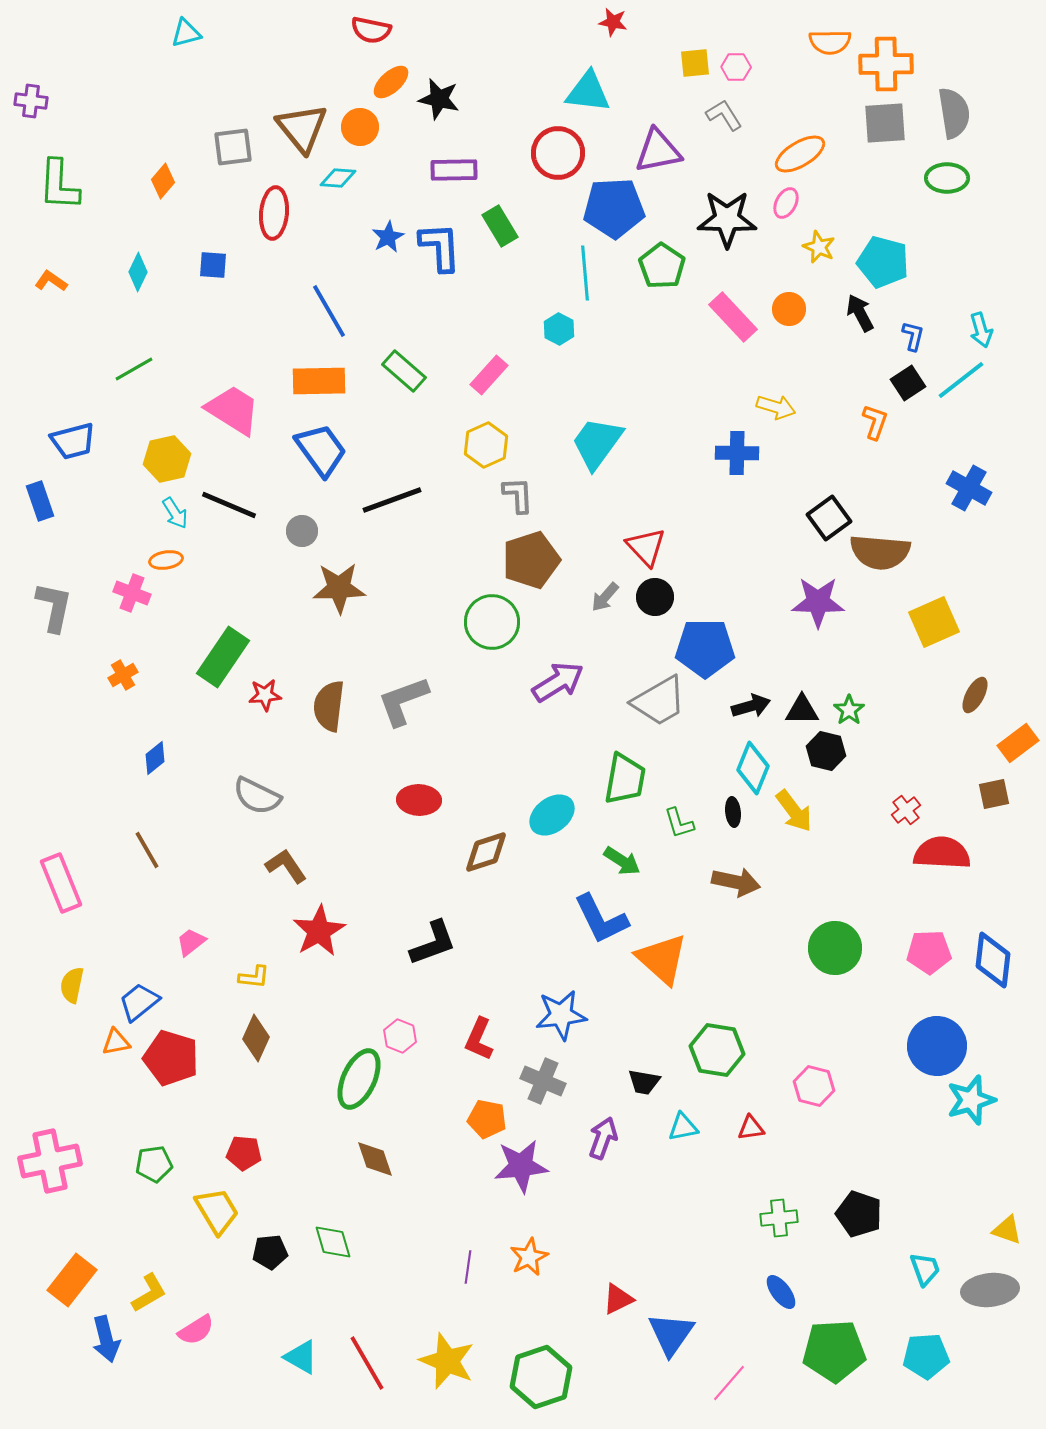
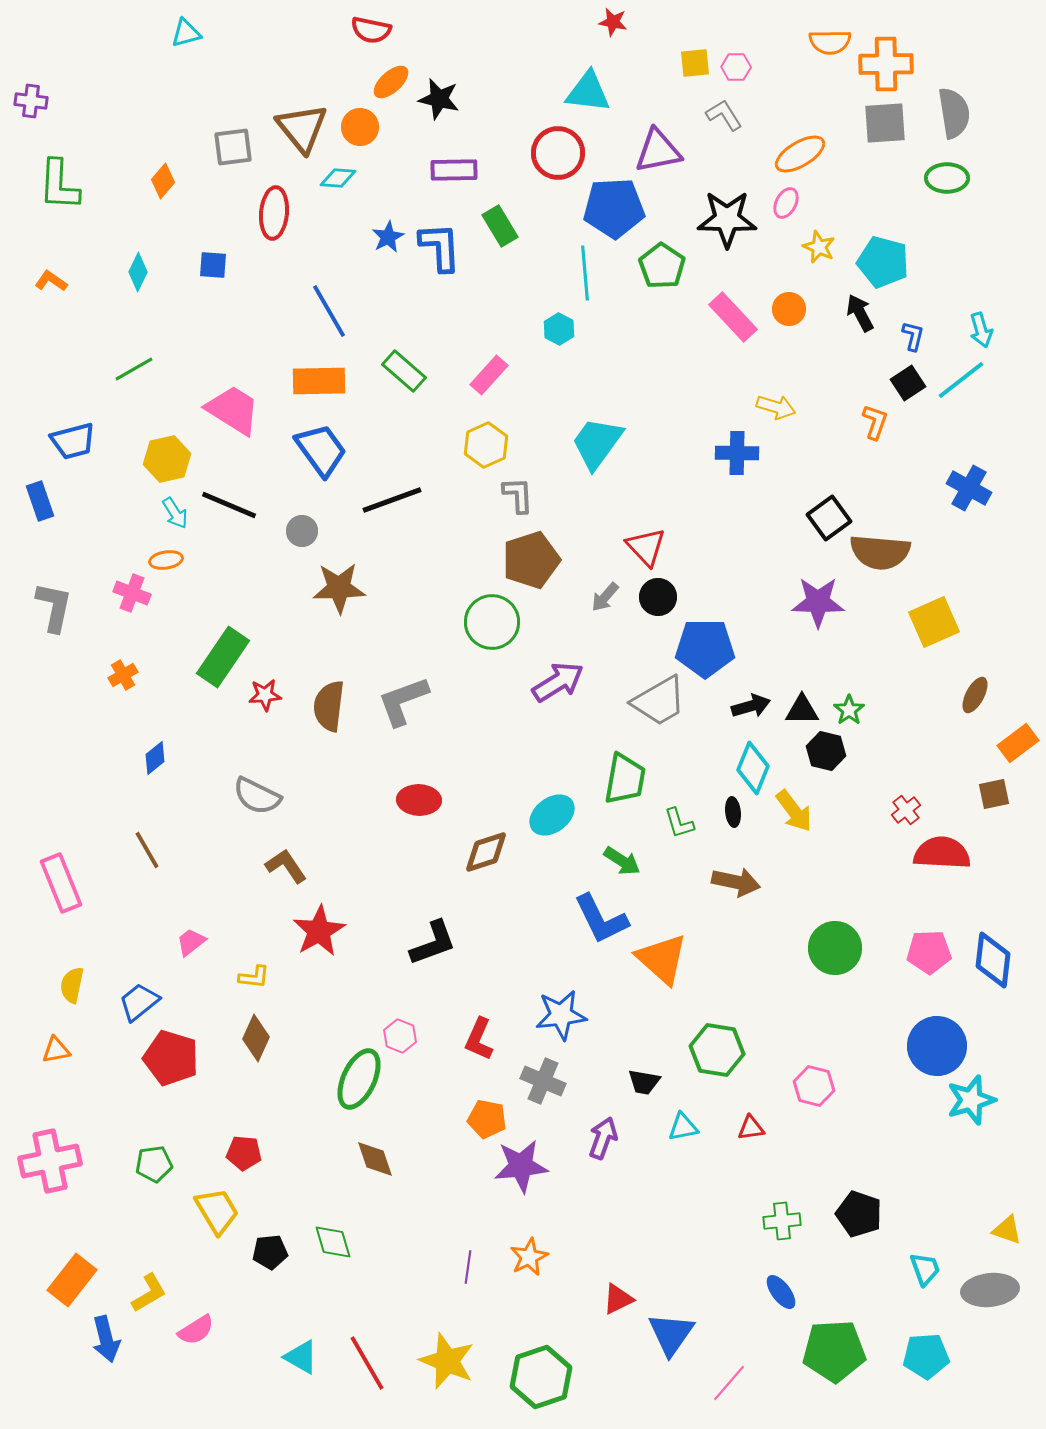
black circle at (655, 597): moved 3 px right
orange triangle at (116, 1042): moved 60 px left, 8 px down
green cross at (779, 1218): moved 3 px right, 3 px down
